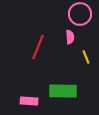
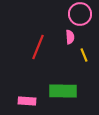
yellow line: moved 2 px left, 2 px up
pink rectangle: moved 2 px left
